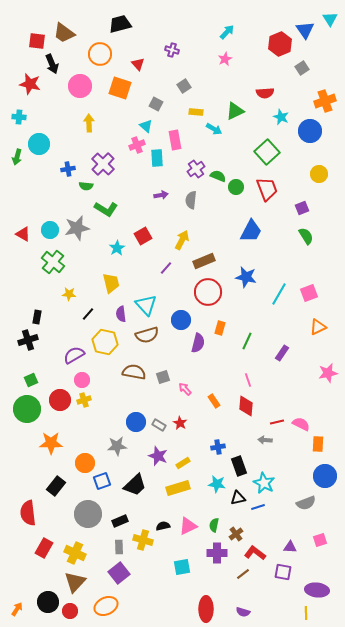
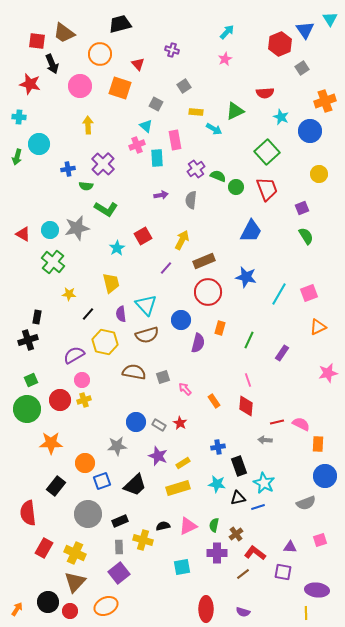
yellow arrow at (89, 123): moved 1 px left, 2 px down
green line at (247, 341): moved 2 px right, 1 px up
